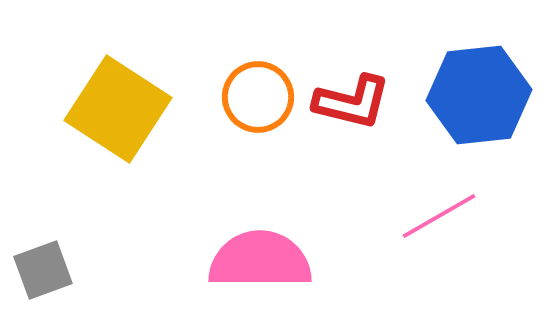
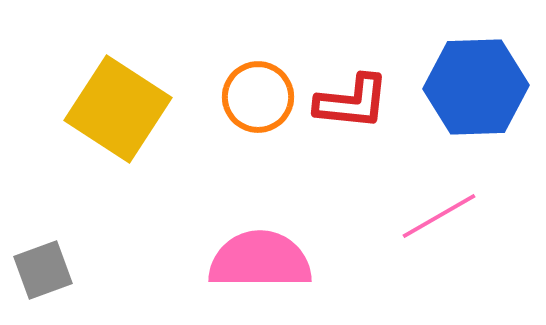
blue hexagon: moved 3 px left, 8 px up; rotated 4 degrees clockwise
red L-shape: rotated 8 degrees counterclockwise
